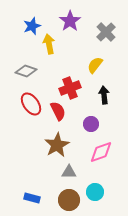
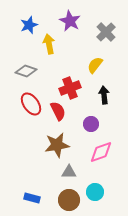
purple star: rotated 10 degrees counterclockwise
blue star: moved 3 px left, 1 px up
brown star: rotated 20 degrees clockwise
